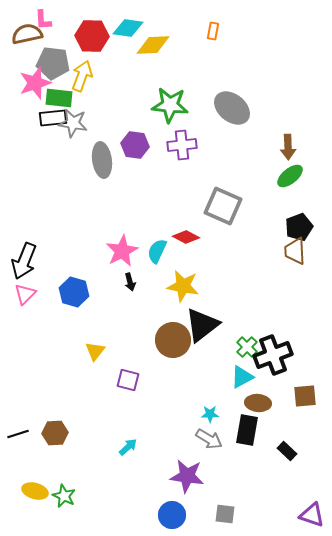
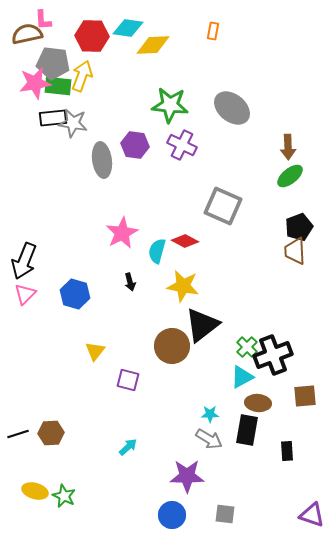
pink star at (35, 83): rotated 8 degrees clockwise
green rectangle at (59, 98): moved 1 px left, 12 px up
purple cross at (182, 145): rotated 32 degrees clockwise
red diamond at (186, 237): moved 1 px left, 4 px down
pink star at (122, 251): moved 18 px up
cyan semicircle at (157, 251): rotated 10 degrees counterclockwise
blue hexagon at (74, 292): moved 1 px right, 2 px down
brown circle at (173, 340): moved 1 px left, 6 px down
brown hexagon at (55, 433): moved 4 px left
black rectangle at (287, 451): rotated 42 degrees clockwise
purple star at (187, 476): rotated 8 degrees counterclockwise
